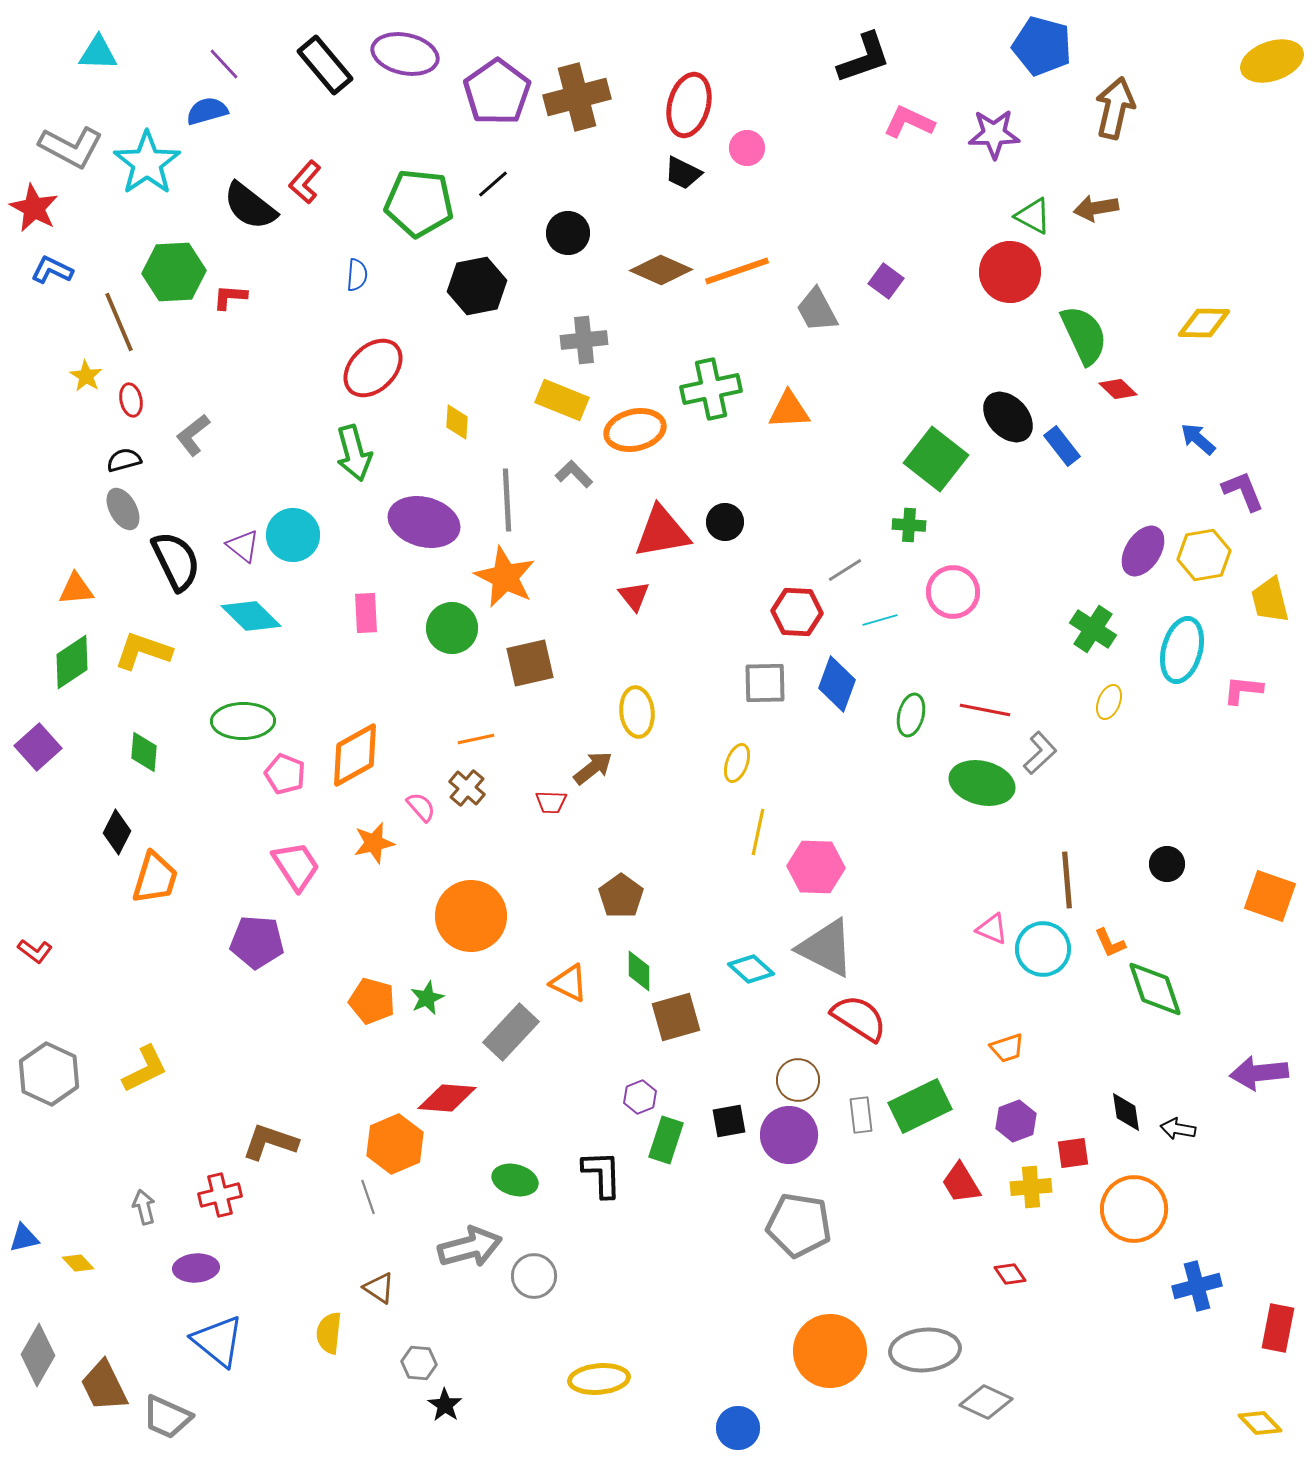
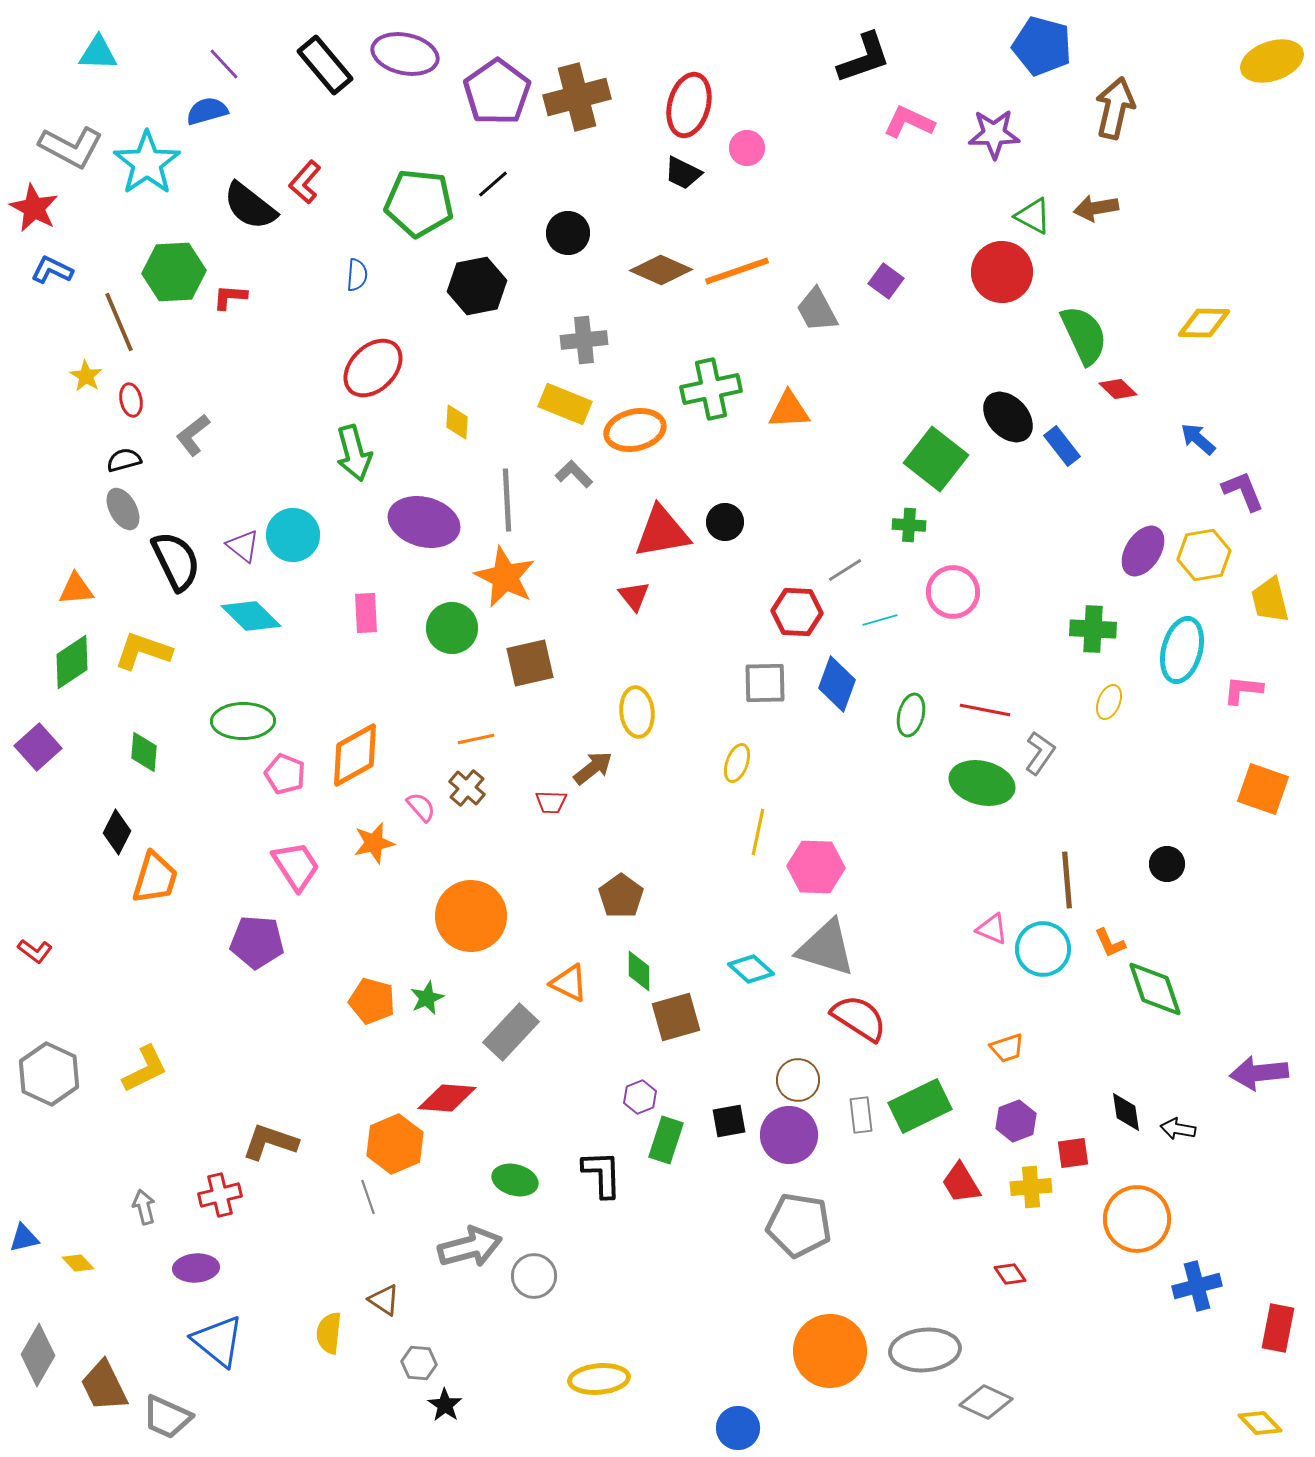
red circle at (1010, 272): moved 8 px left
yellow rectangle at (562, 400): moved 3 px right, 4 px down
green cross at (1093, 629): rotated 30 degrees counterclockwise
gray L-shape at (1040, 753): rotated 12 degrees counterclockwise
orange square at (1270, 896): moved 7 px left, 107 px up
gray triangle at (826, 948): rotated 10 degrees counterclockwise
orange circle at (1134, 1209): moved 3 px right, 10 px down
brown triangle at (379, 1288): moved 5 px right, 12 px down
